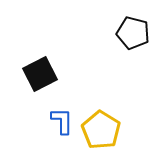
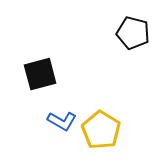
black square: rotated 12 degrees clockwise
blue L-shape: rotated 120 degrees clockwise
